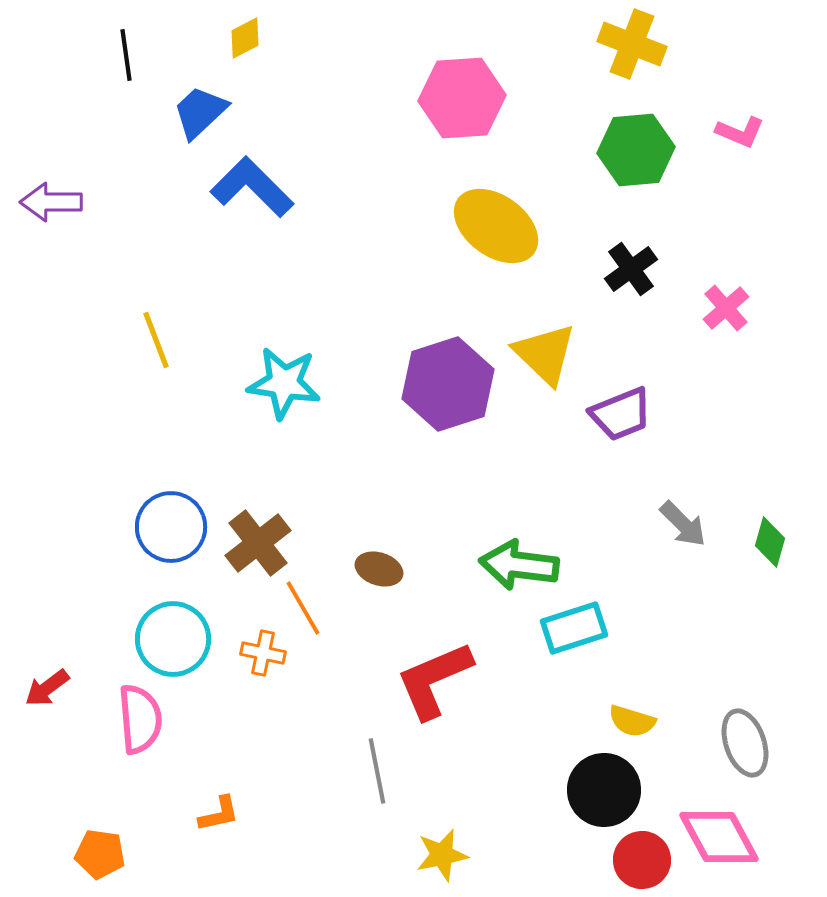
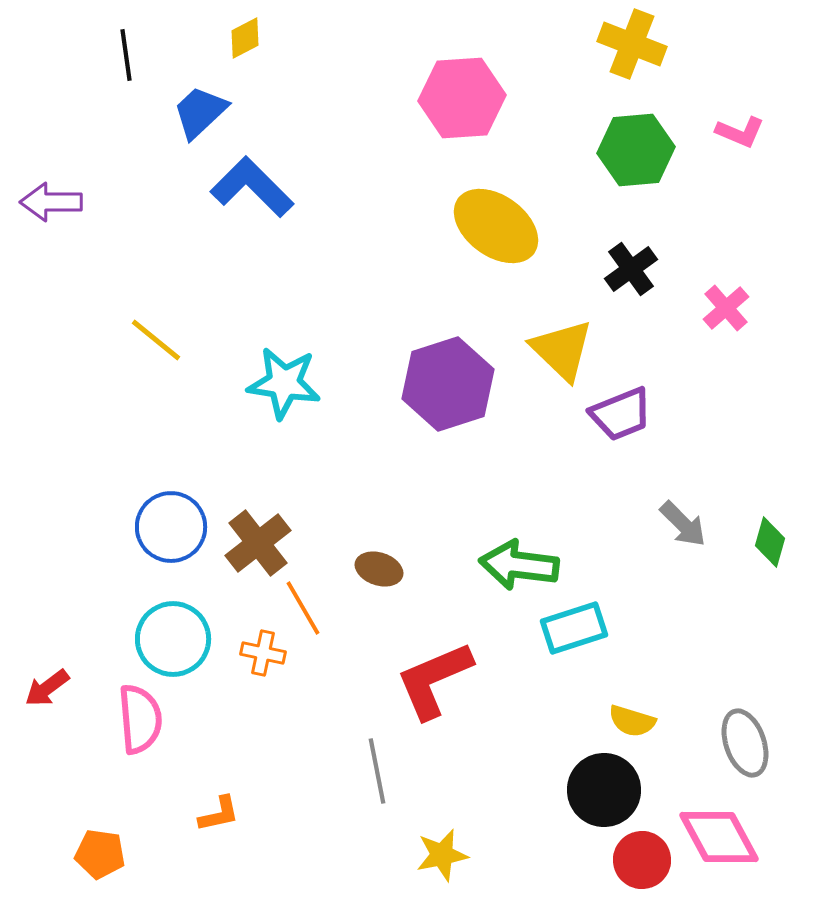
yellow line: rotated 30 degrees counterclockwise
yellow triangle: moved 17 px right, 4 px up
